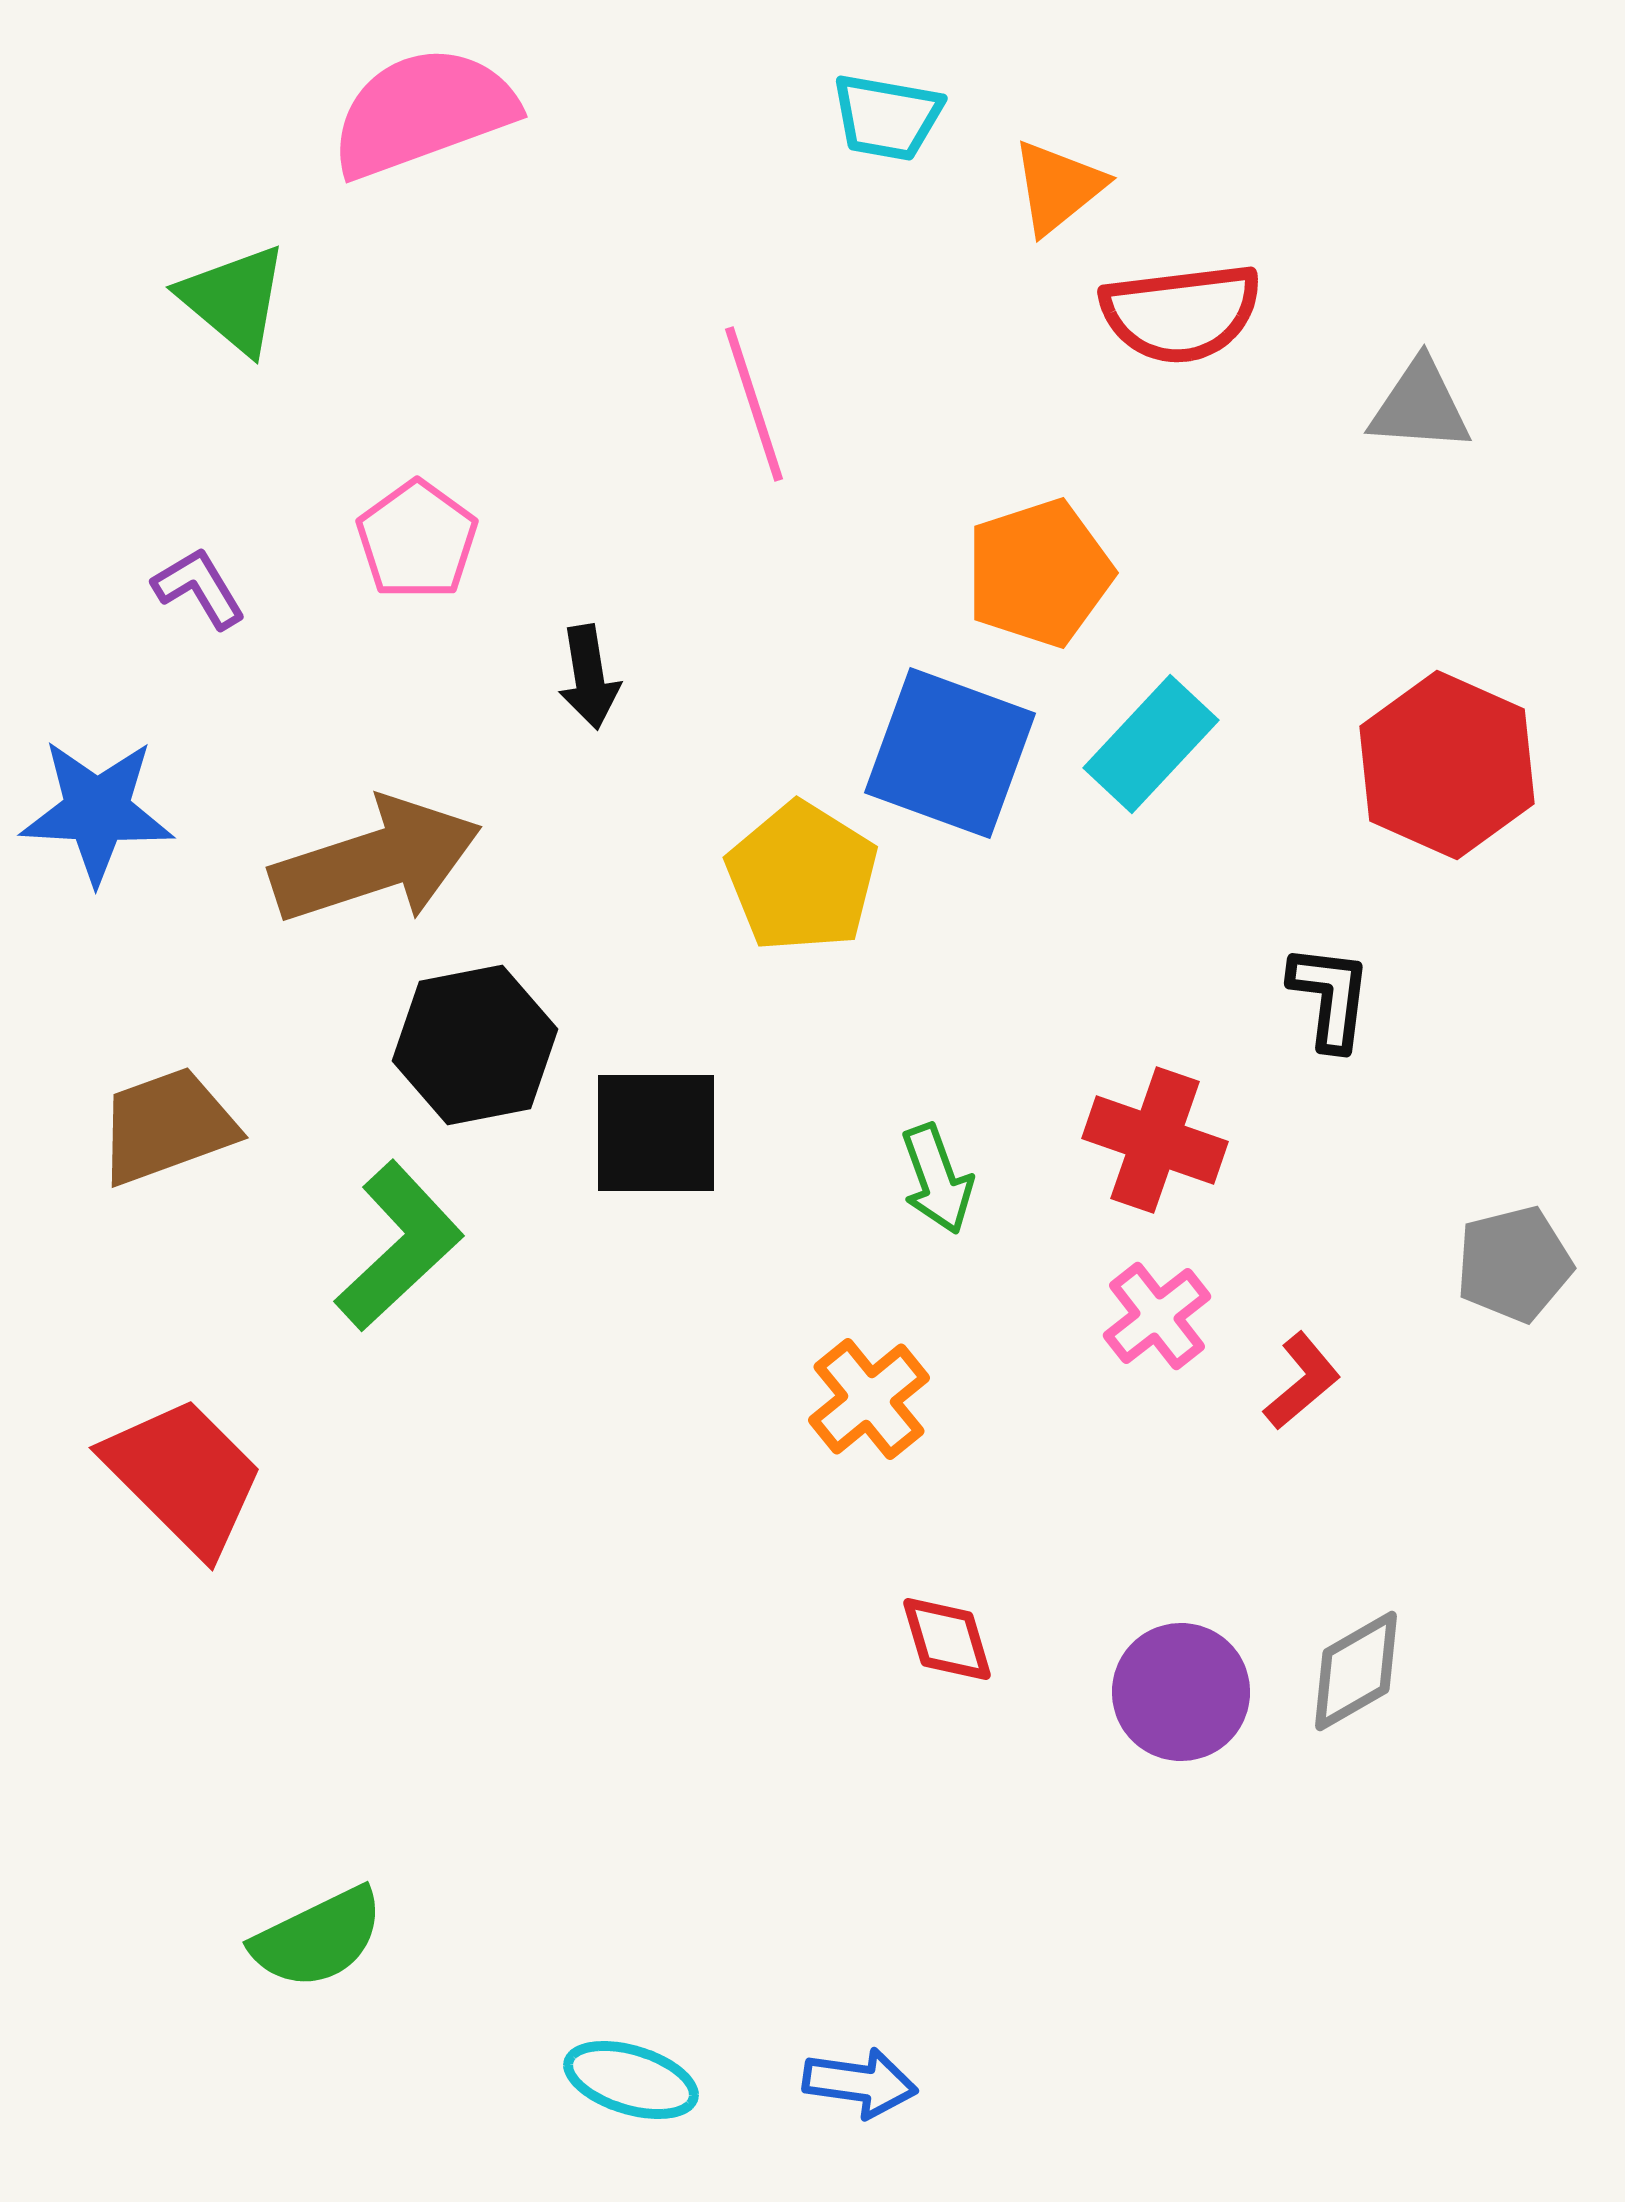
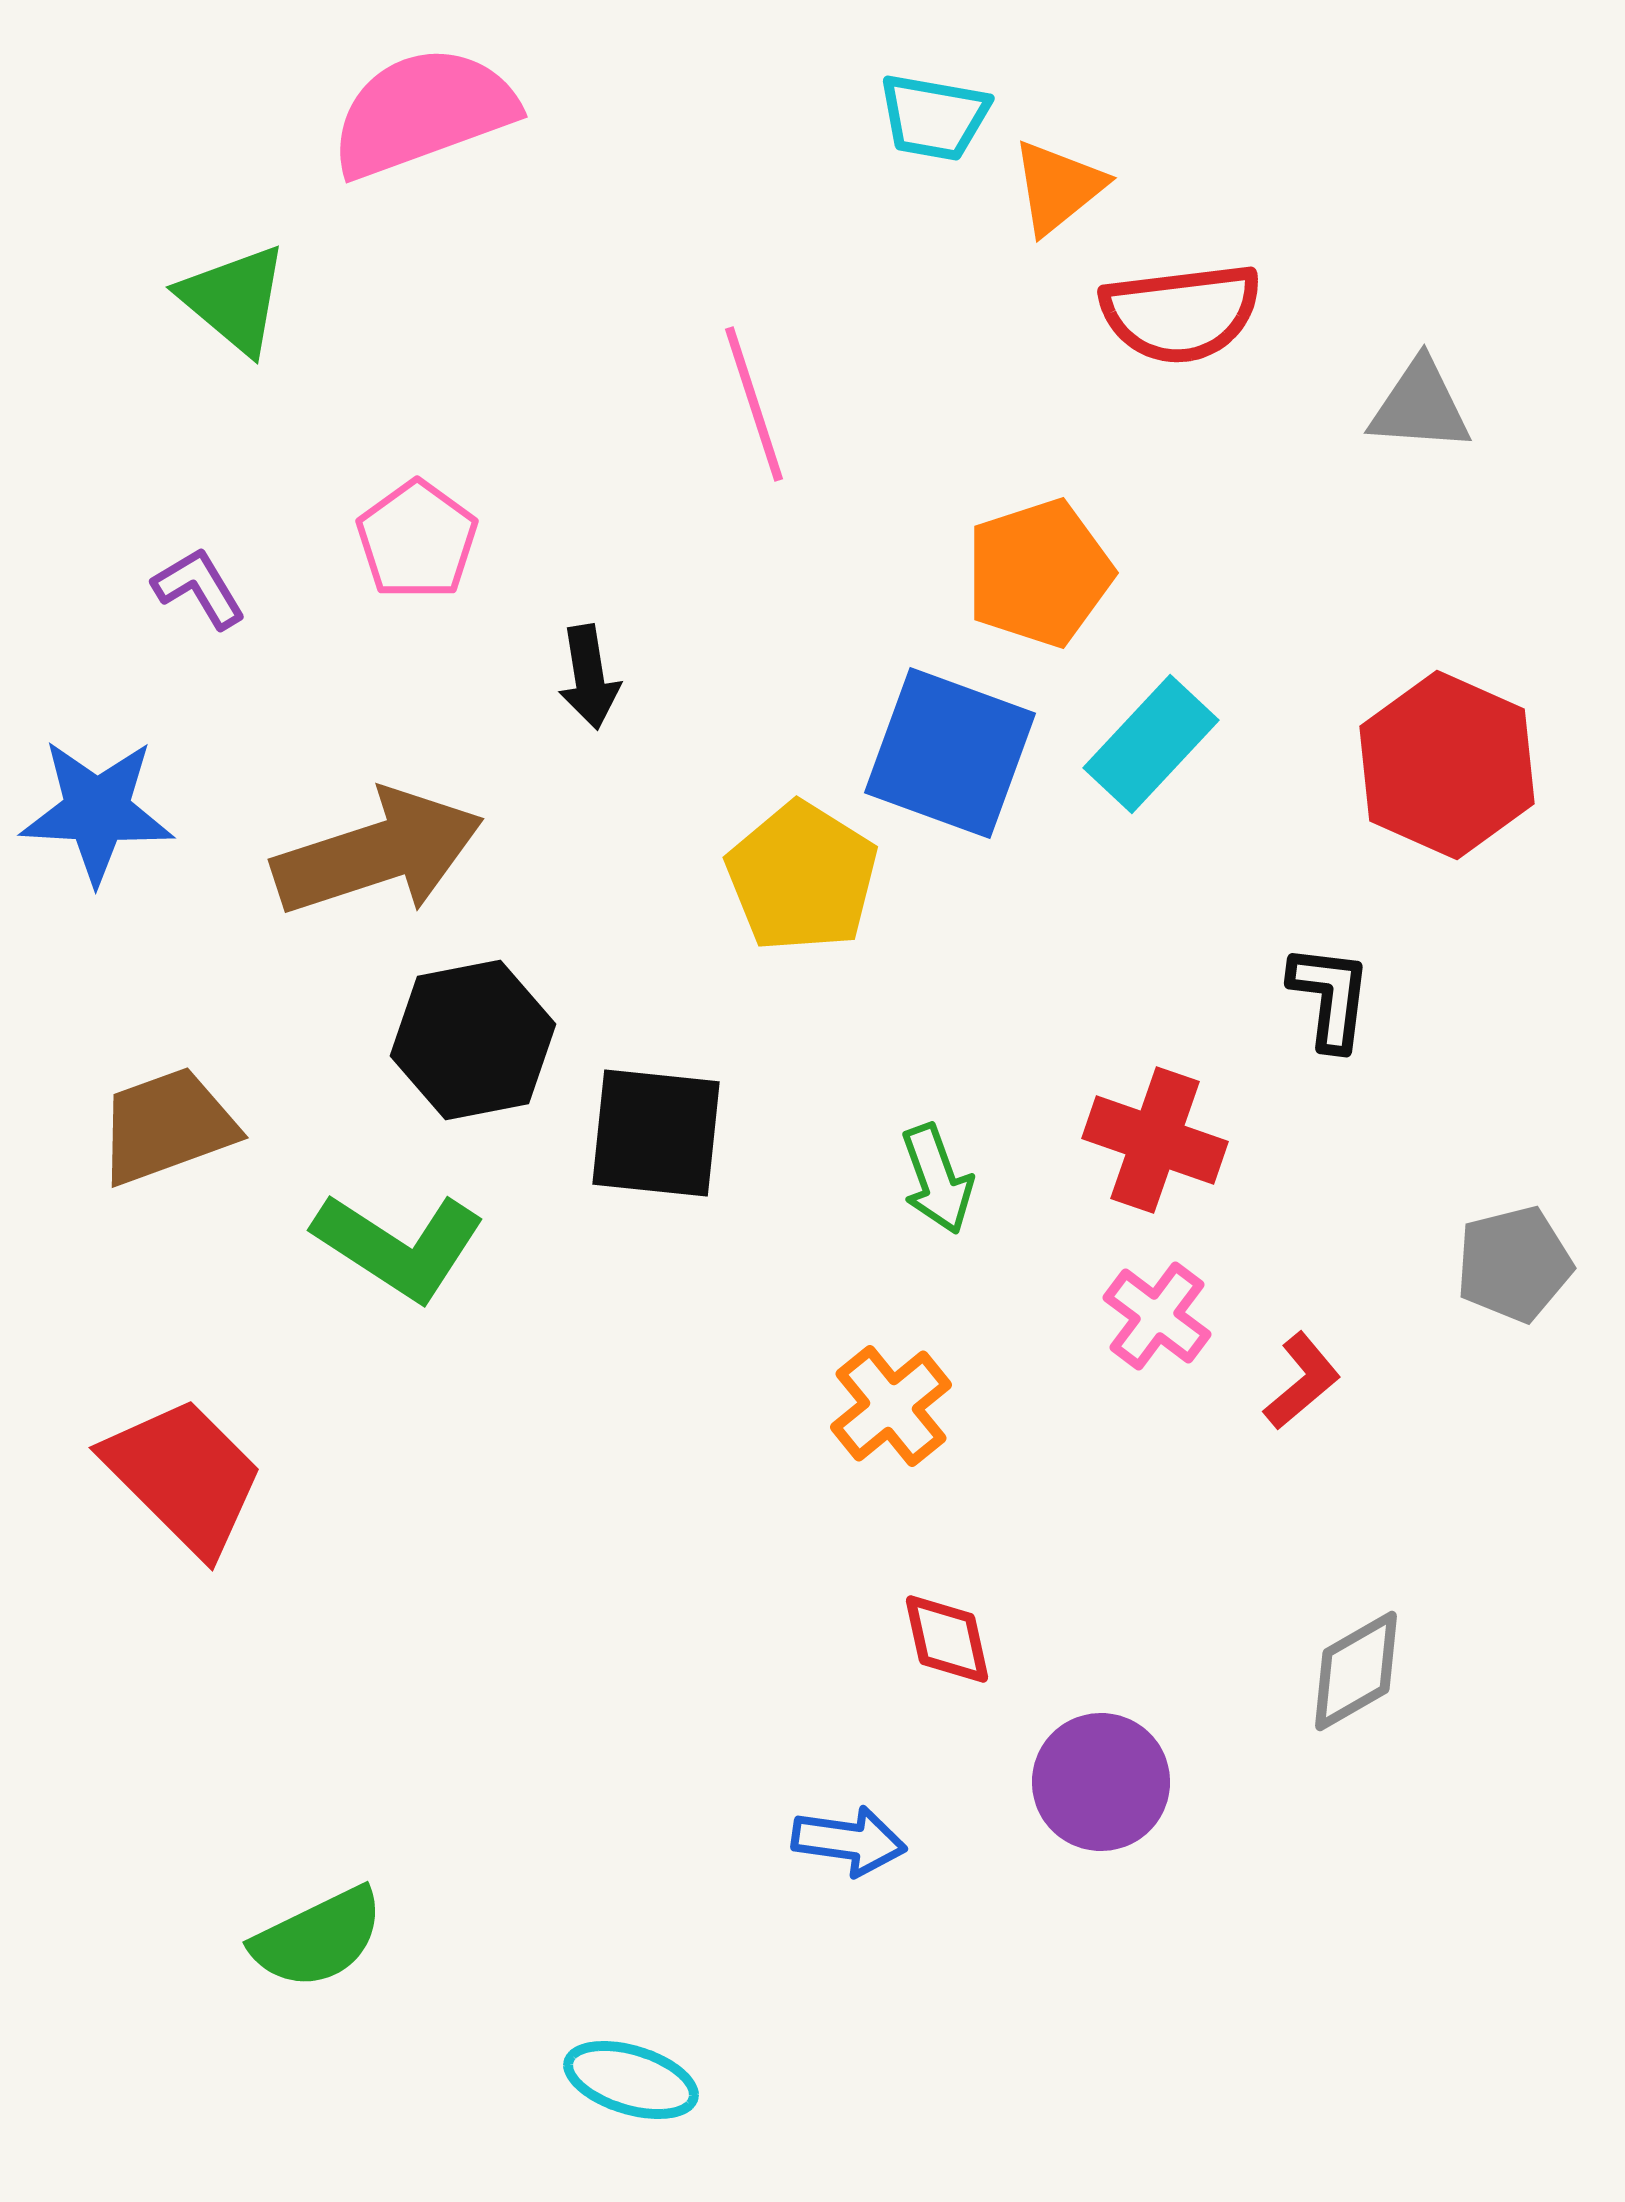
cyan trapezoid: moved 47 px right
brown arrow: moved 2 px right, 8 px up
black hexagon: moved 2 px left, 5 px up
black square: rotated 6 degrees clockwise
green L-shape: rotated 76 degrees clockwise
pink cross: rotated 15 degrees counterclockwise
orange cross: moved 22 px right, 7 px down
red diamond: rotated 4 degrees clockwise
purple circle: moved 80 px left, 90 px down
blue arrow: moved 11 px left, 242 px up
